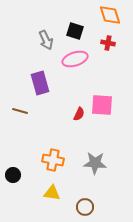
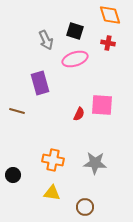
brown line: moved 3 px left
